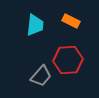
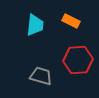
red hexagon: moved 10 px right
gray trapezoid: rotated 115 degrees counterclockwise
